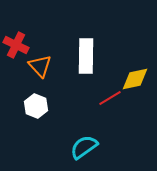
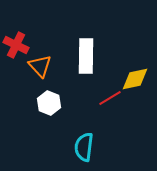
white hexagon: moved 13 px right, 3 px up
cyan semicircle: rotated 48 degrees counterclockwise
